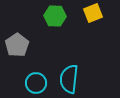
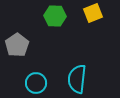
cyan semicircle: moved 8 px right
